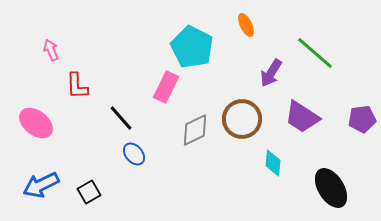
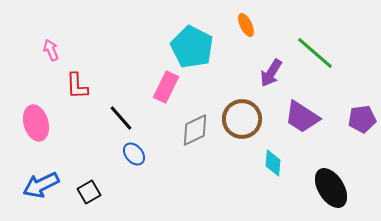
pink ellipse: rotated 36 degrees clockwise
